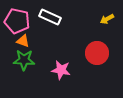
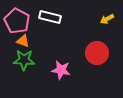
white rectangle: rotated 10 degrees counterclockwise
pink pentagon: rotated 15 degrees clockwise
